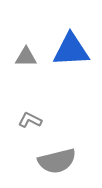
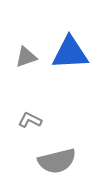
blue triangle: moved 1 px left, 3 px down
gray triangle: rotated 20 degrees counterclockwise
